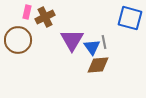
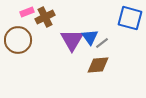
pink rectangle: rotated 56 degrees clockwise
gray line: moved 2 px left, 1 px down; rotated 64 degrees clockwise
blue triangle: moved 2 px left, 10 px up
